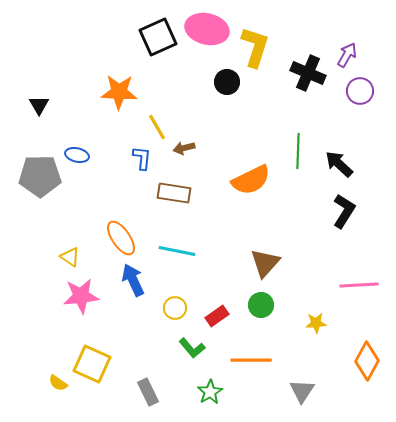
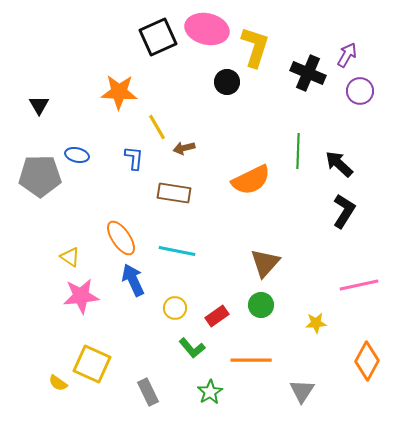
blue L-shape: moved 8 px left
pink line: rotated 9 degrees counterclockwise
